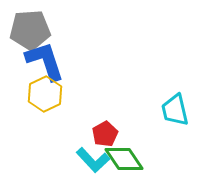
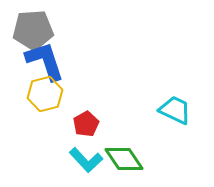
gray pentagon: moved 3 px right
yellow hexagon: rotated 12 degrees clockwise
cyan trapezoid: rotated 128 degrees clockwise
red pentagon: moved 19 px left, 10 px up
cyan L-shape: moved 7 px left
